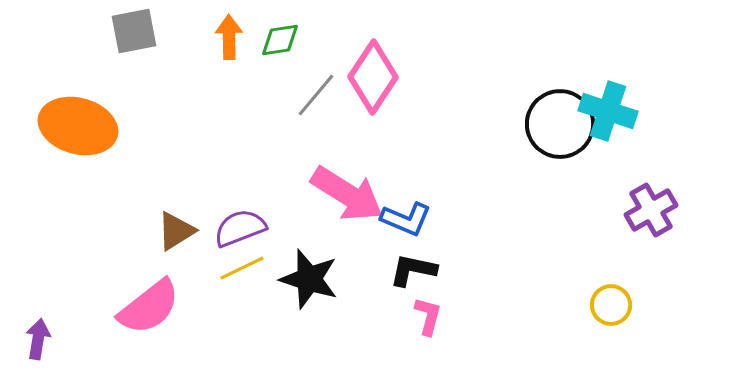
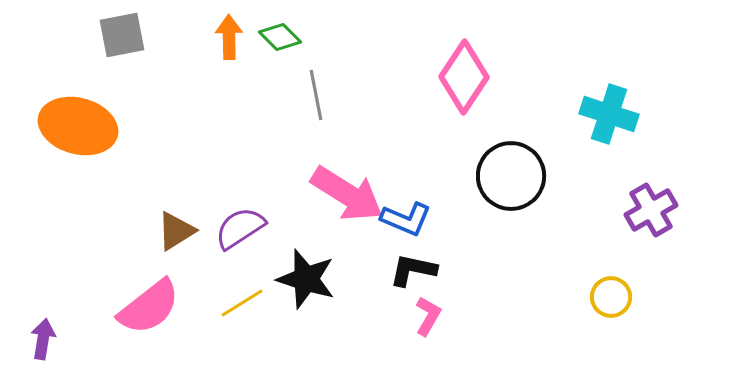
gray square: moved 12 px left, 4 px down
green diamond: moved 3 px up; rotated 54 degrees clockwise
pink diamond: moved 91 px right
gray line: rotated 51 degrees counterclockwise
cyan cross: moved 1 px right, 3 px down
black circle: moved 49 px left, 52 px down
purple semicircle: rotated 12 degrees counterclockwise
yellow line: moved 35 px down; rotated 6 degrees counterclockwise
black star: moved 3 px left
yellow circle: moved 8 px up
pink L-shape: rotated 15 degrees clockwise
purple arrow: moved 5 px right
